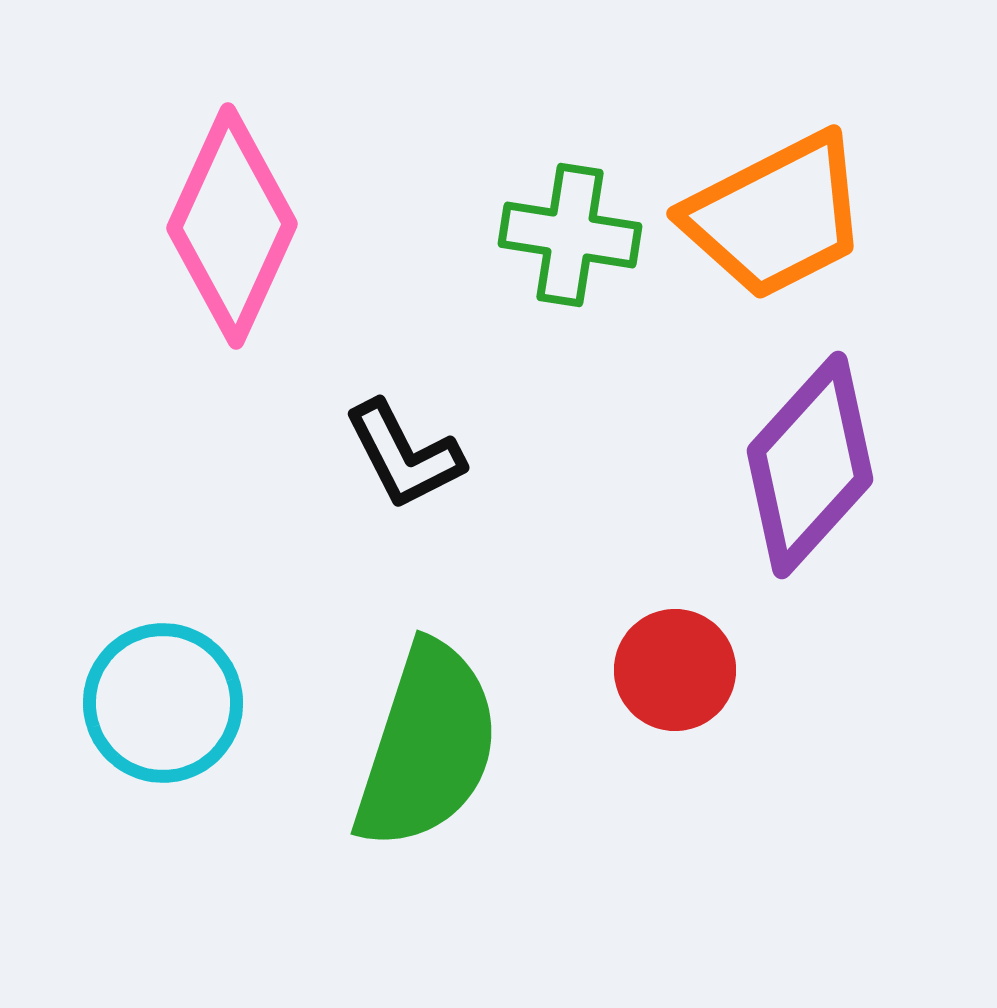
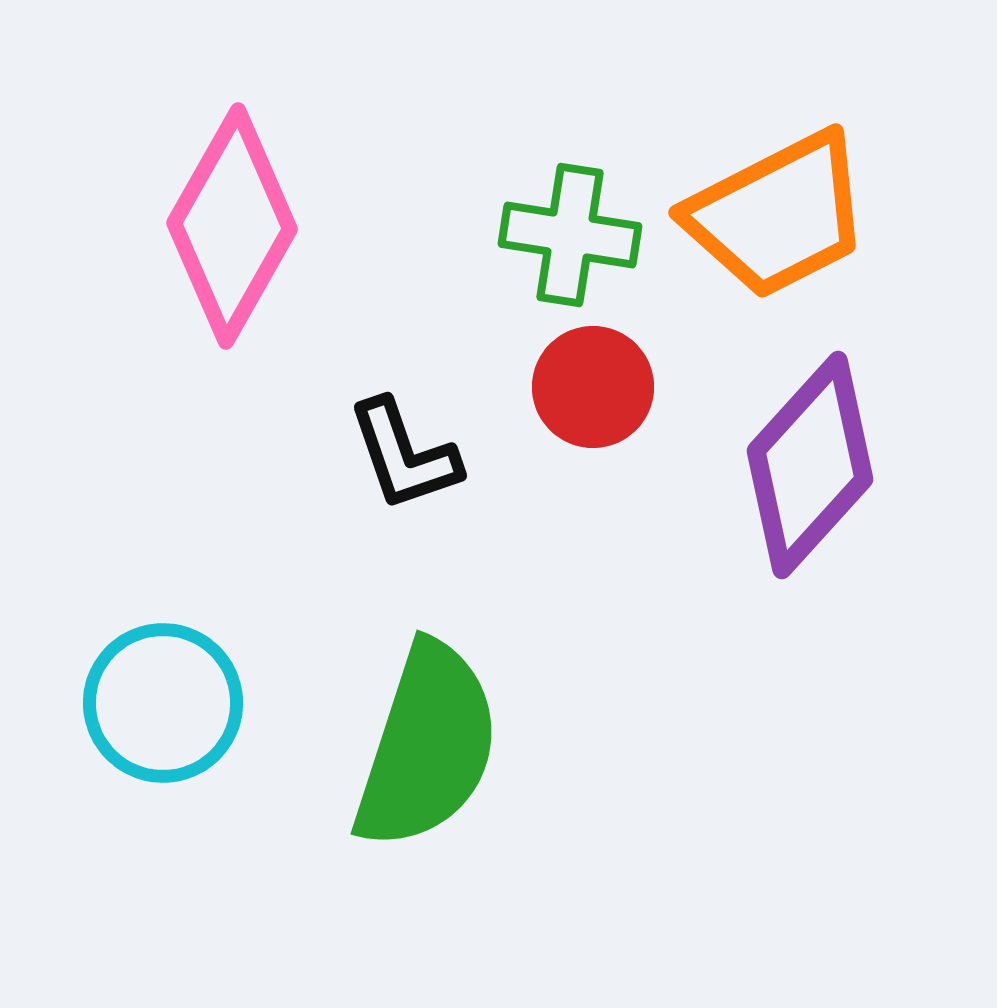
orange trapezoid: moved 2 px right, 1 px up
pink diamond: rotated 5 degrees clockwise
black L-shape: rotated 8 degrees clockwise
red circle: moved 82 px left, 283 px up
